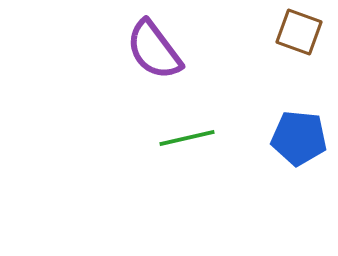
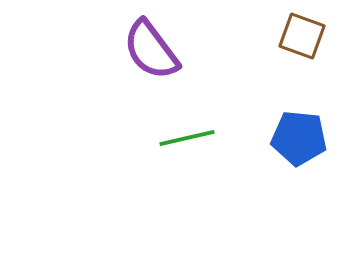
brown square: moved 3 px right, 4 px down
purple semicircle: moved 3 px left
